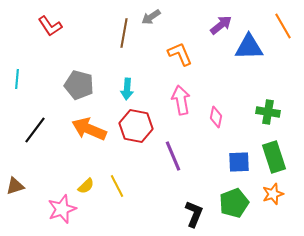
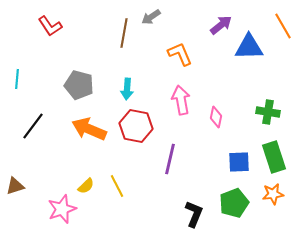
black line: moved 2 px left, 4 px up
purple line: moved 3 px left, 3 px down; rotated 36 degrees clockwise
orange star: rotated 10 degrees clockwise
